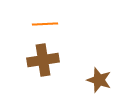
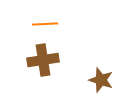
brown star: moved 2 px right
